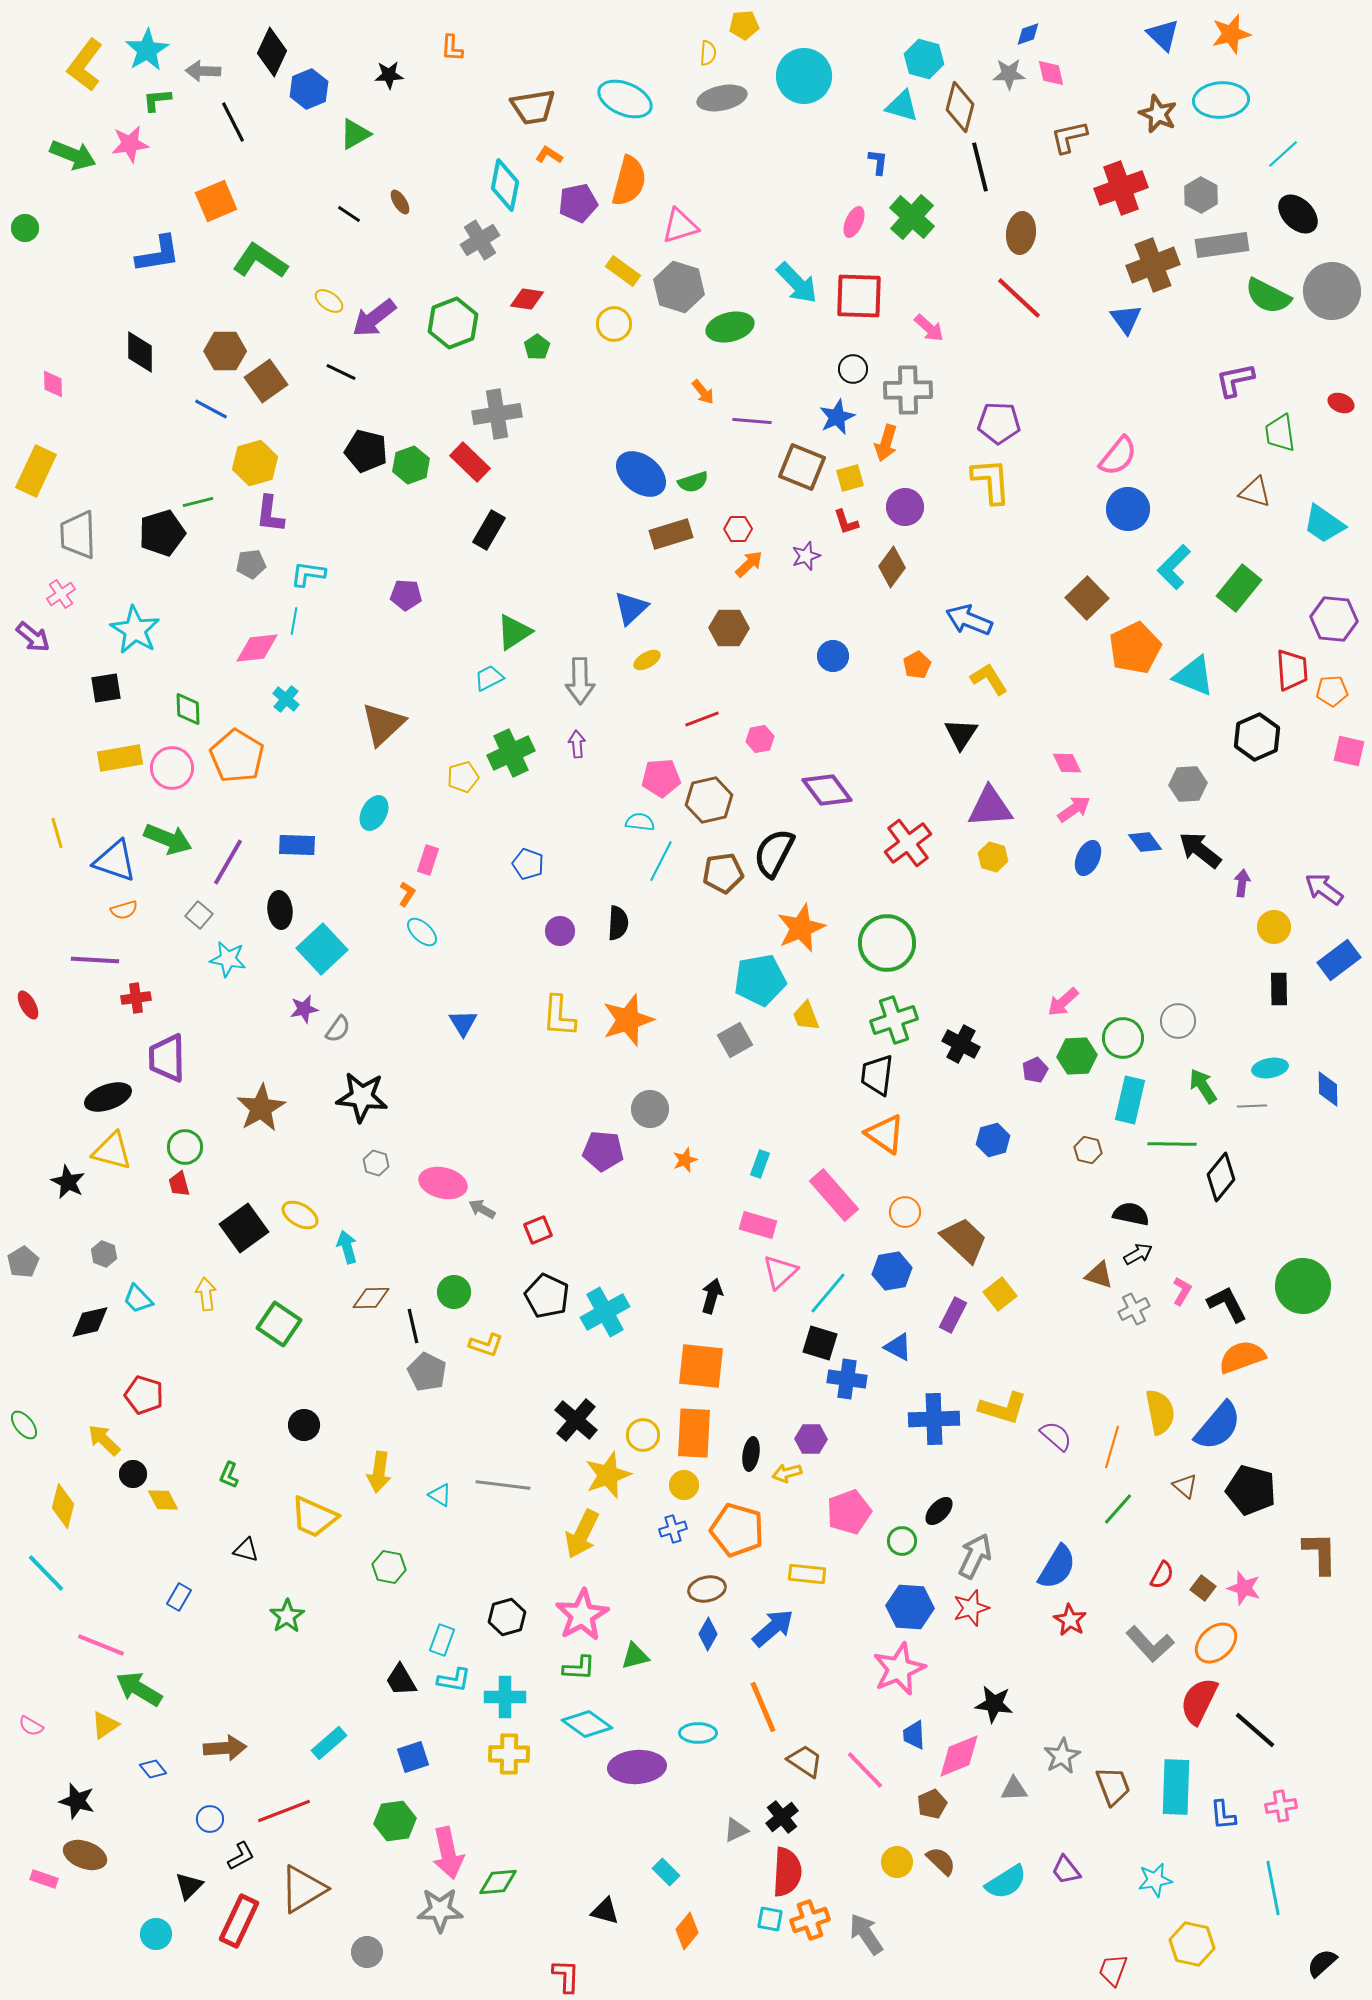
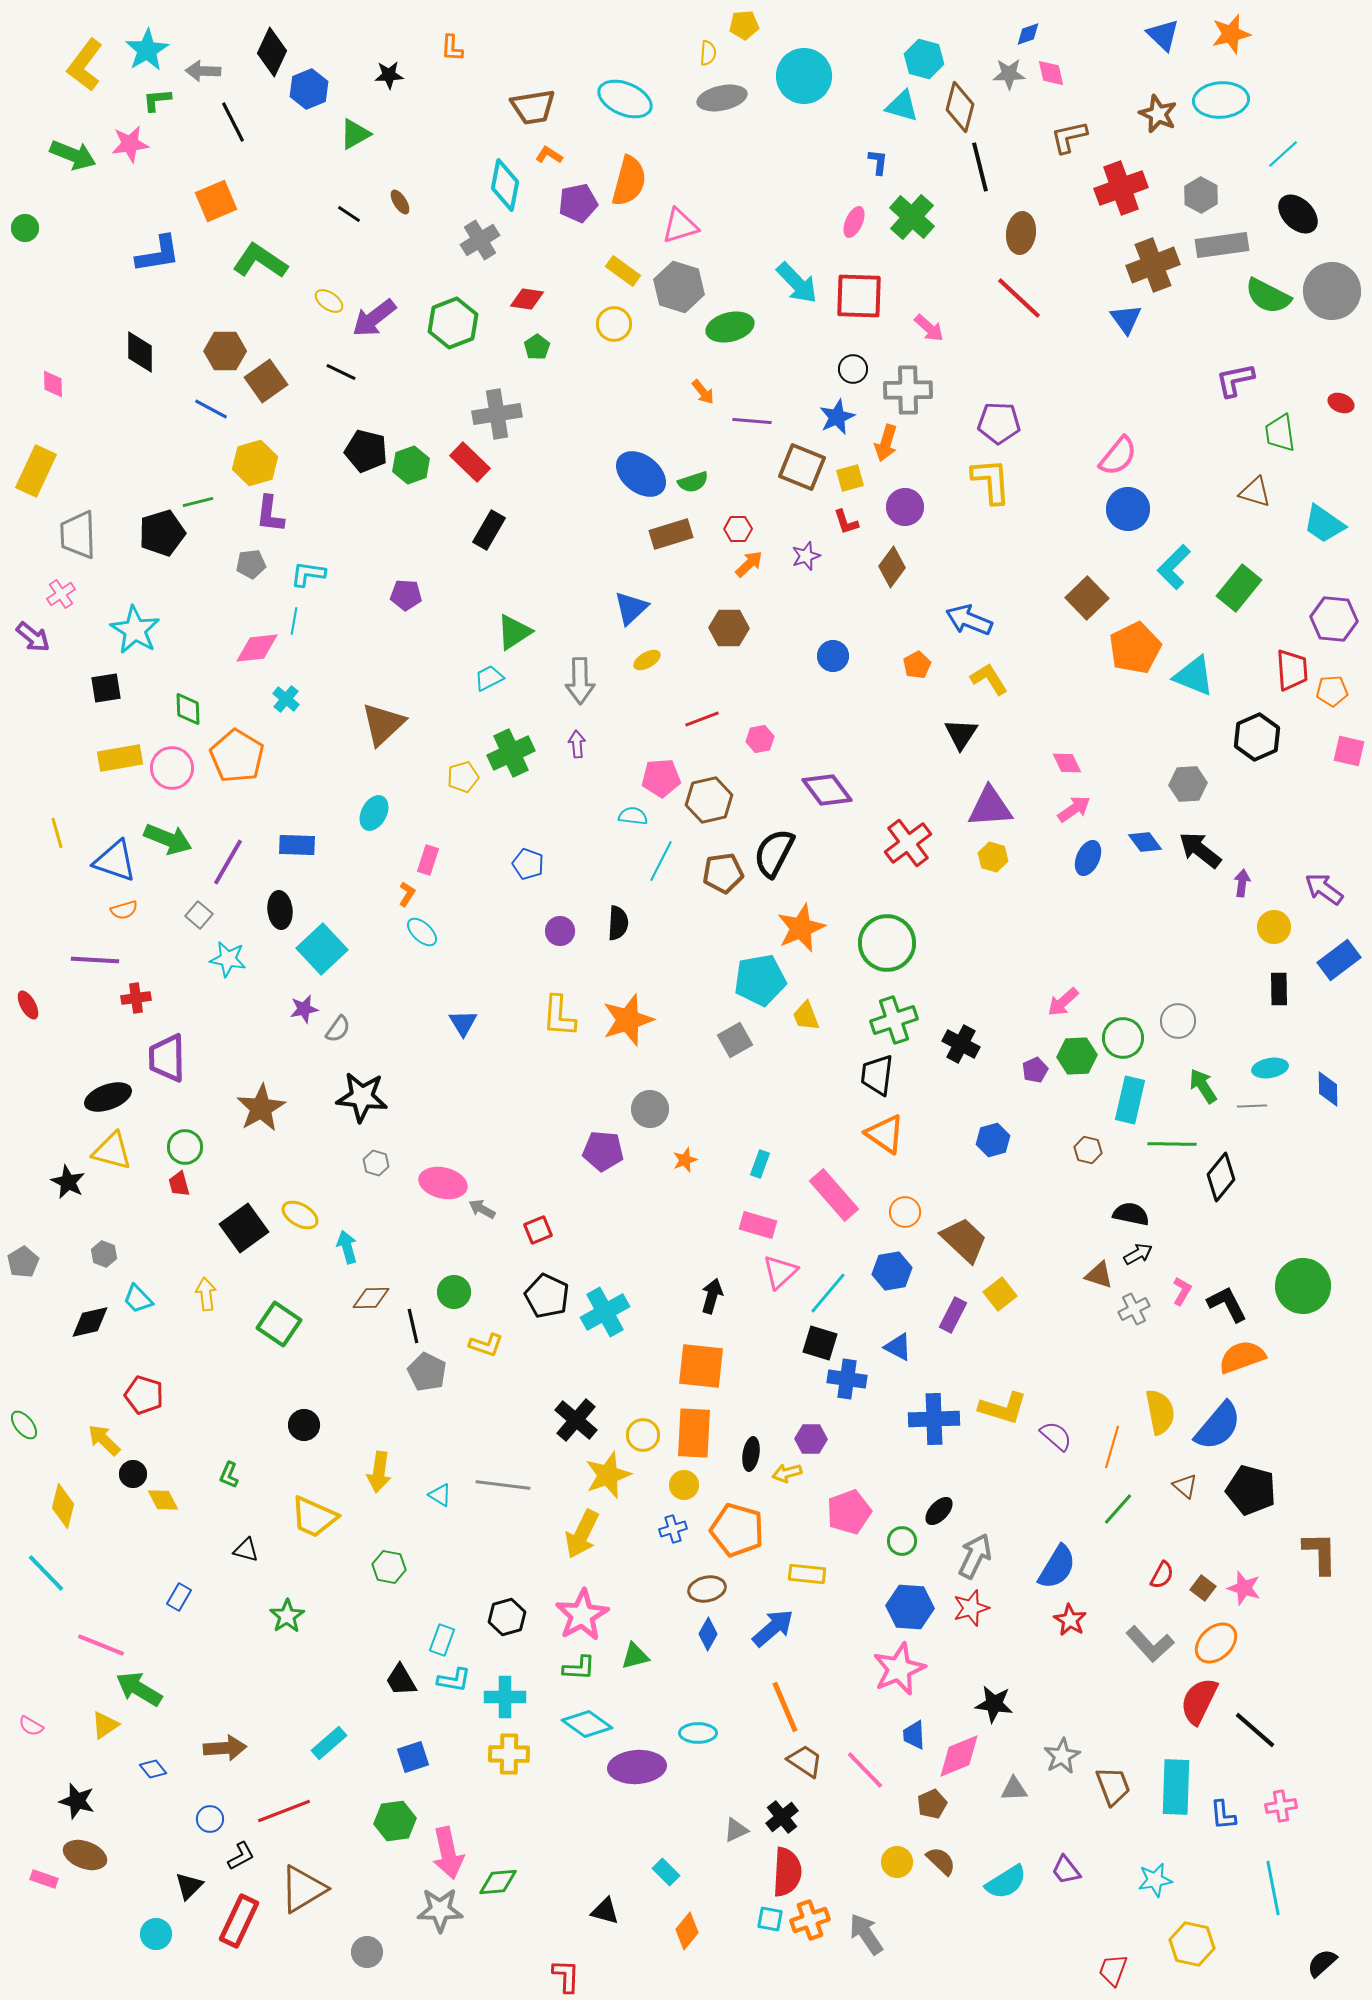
cyan semicircle at (640, 822): moved 7 px left, 6 px up
orange line at (763, 1707): moved 22 px right
